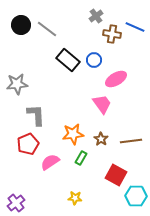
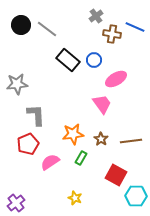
yellow star: rotated 16 degrees clockwise
